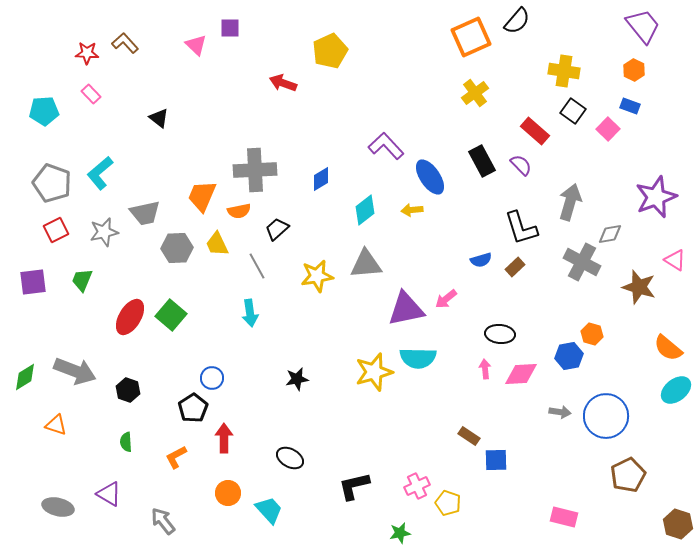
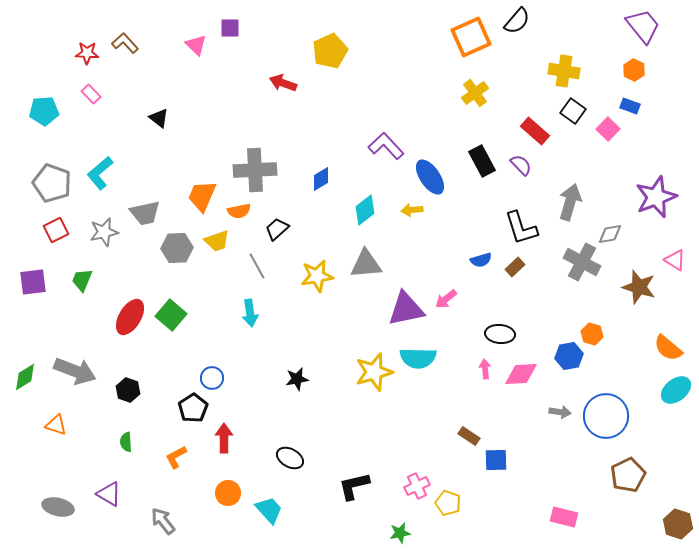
yellow trapezoid at (217, 244): moved 3 px up; rotated 84 degrees counterclockwise
